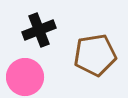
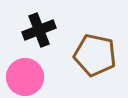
brown pentagon: rotated 21 degrees clockwise
